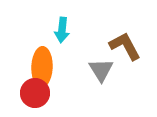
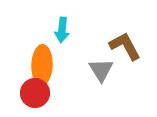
orange ellipse: moved 2 px up
